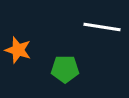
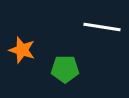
orange star: moved 4 px right
